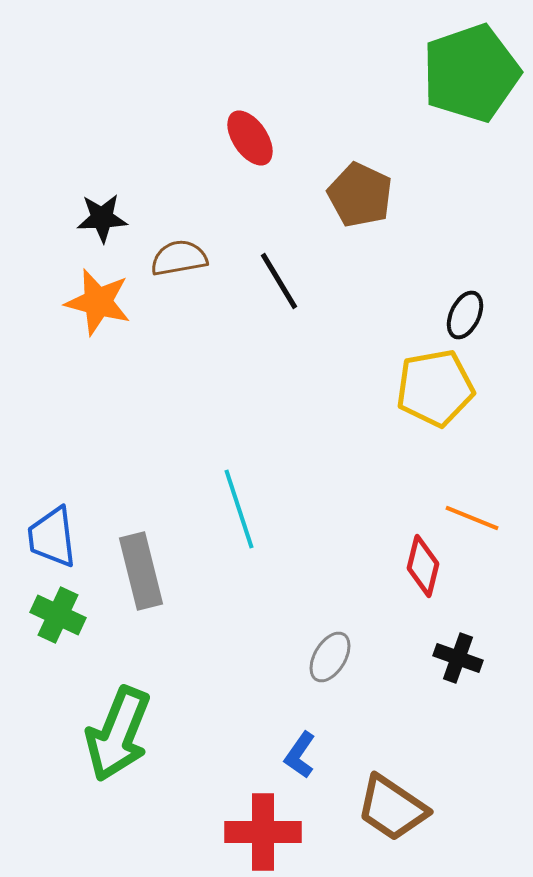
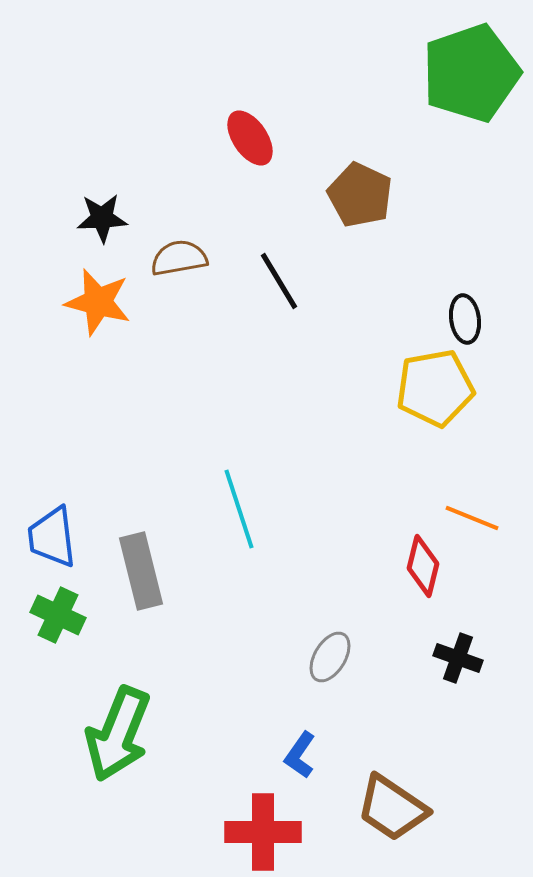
black ellipse: moved 4 px down; rotated 33 degrees counterclockwise
